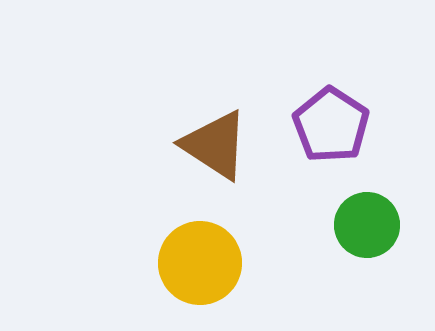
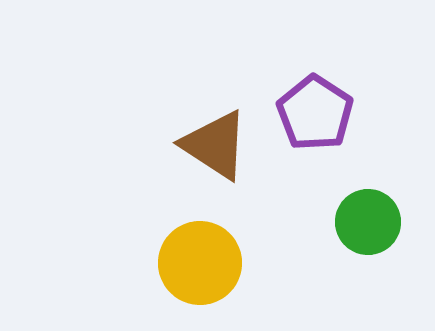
purple pentagon: moved 16 px left, 12 px up
green circle: moved 1 px right, 3 px up
